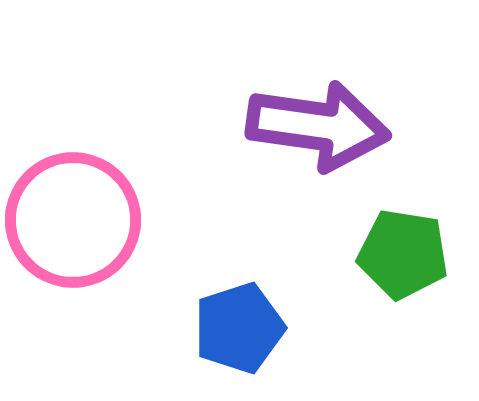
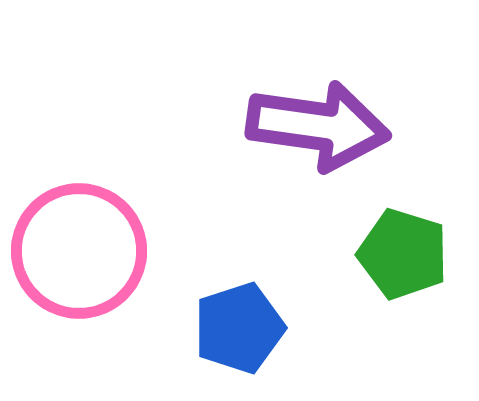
pink circle: moved 6 px right, 31 px down
green pentagon: rotated 8 degrees clockwise
